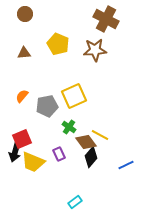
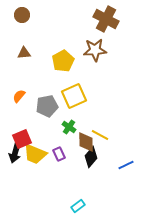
brown circle: moved 3 px left, 1 px down
yellow pentagon: moved 5 px right, 17 px down; rotated 20 degrees clockwise
orange semicircle: moved 3 px left
brown diamond: rotated 35 degrees clockwise
black arrow: moved 1 px down
yellow trapezoid: moved 2 px right, 8 px up
cyan rectangle: moved 3 px right, 4 px down
